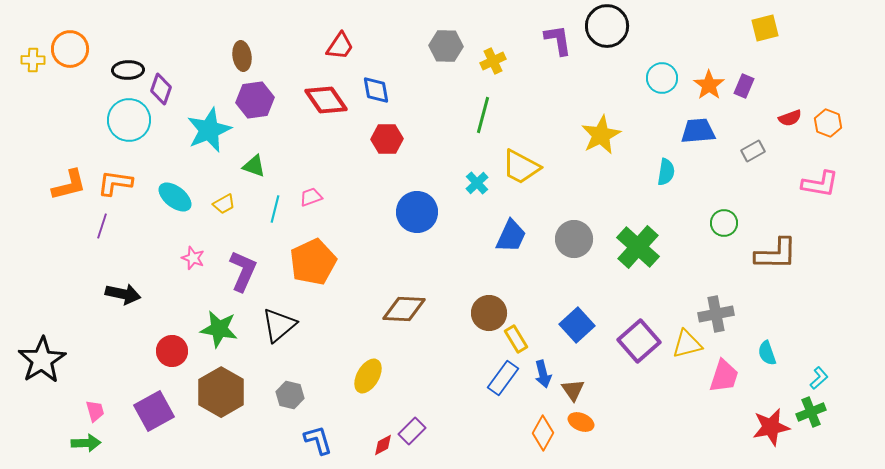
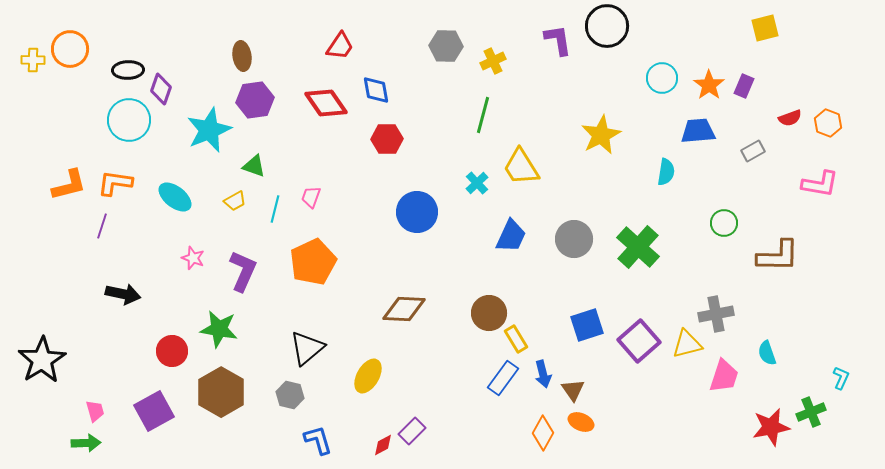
red diamond at (326, 100): moved 3 px down
yellow trapezoid at (521, 167): rotated 30 degrees clockwise
pink trapezoid at (311, 197): rotated 50 degrees counterclockwise
yellow trapezoid at (224, 204): moved 11 px right, 3 px up
brown L-shape at (776, 254): moved 2 px right, 2 px down
black triangle at (279, 325): moved 28 px right, 23 px down
blue square at (577, 325): moved 10 px right; rotated 24 degrees clockwise
cyan L-shape at (819, 378): moved 22 px right; rotated 25 degrees counterclockwise
